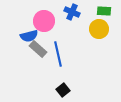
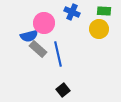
pink circle: moved 2 px down
